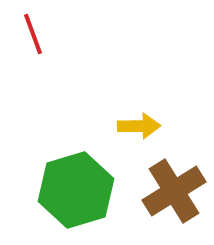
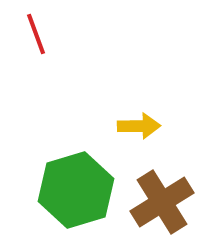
red line: moved 3 px right
brown cross: moved 12 px left, 11 px down
